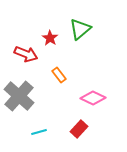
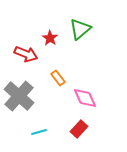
orange rectangle: moved 1 px left, 3 px down
pink diamond: moved 8 px left; rotated 40 degrees clockwise
